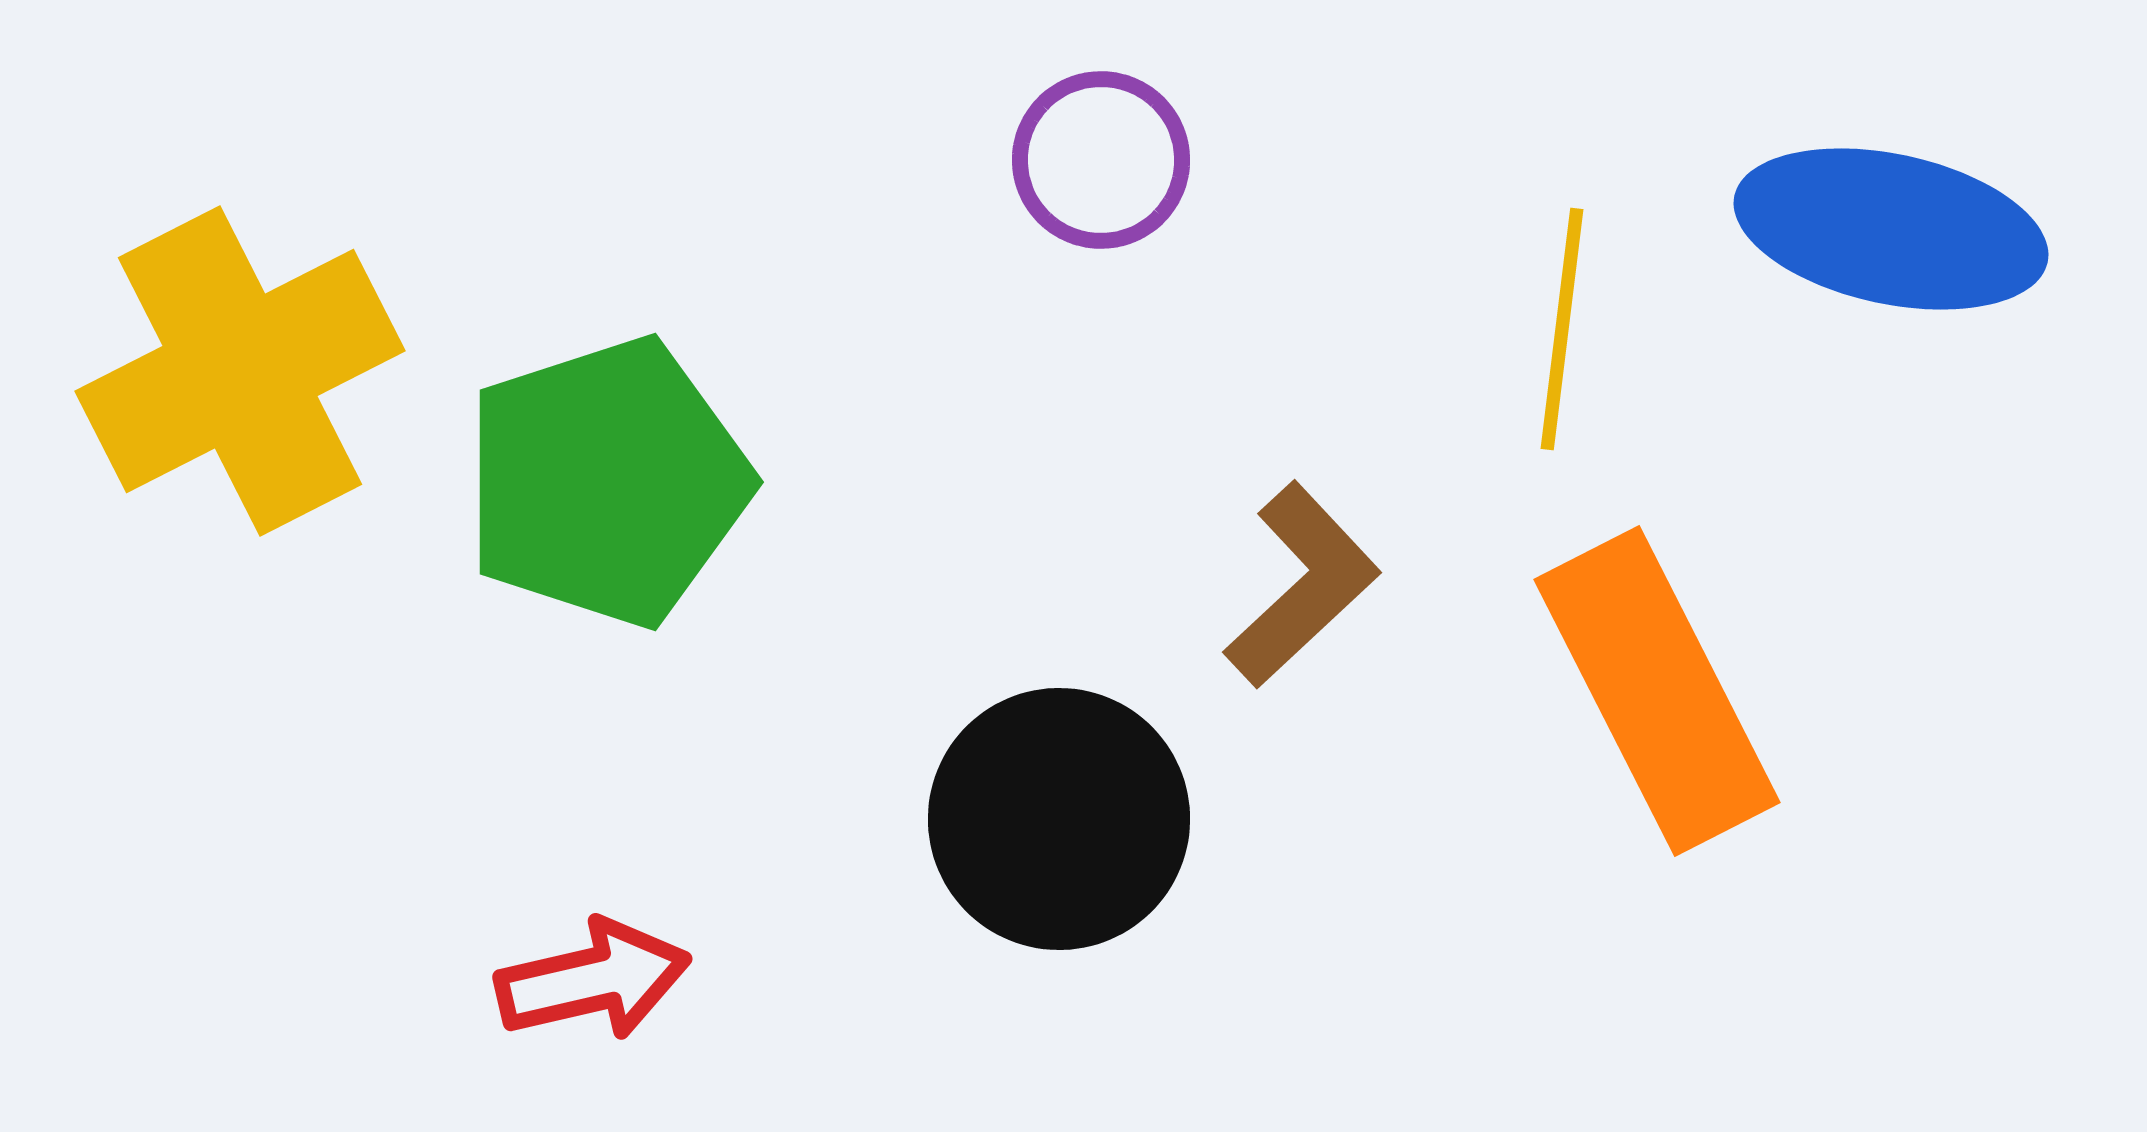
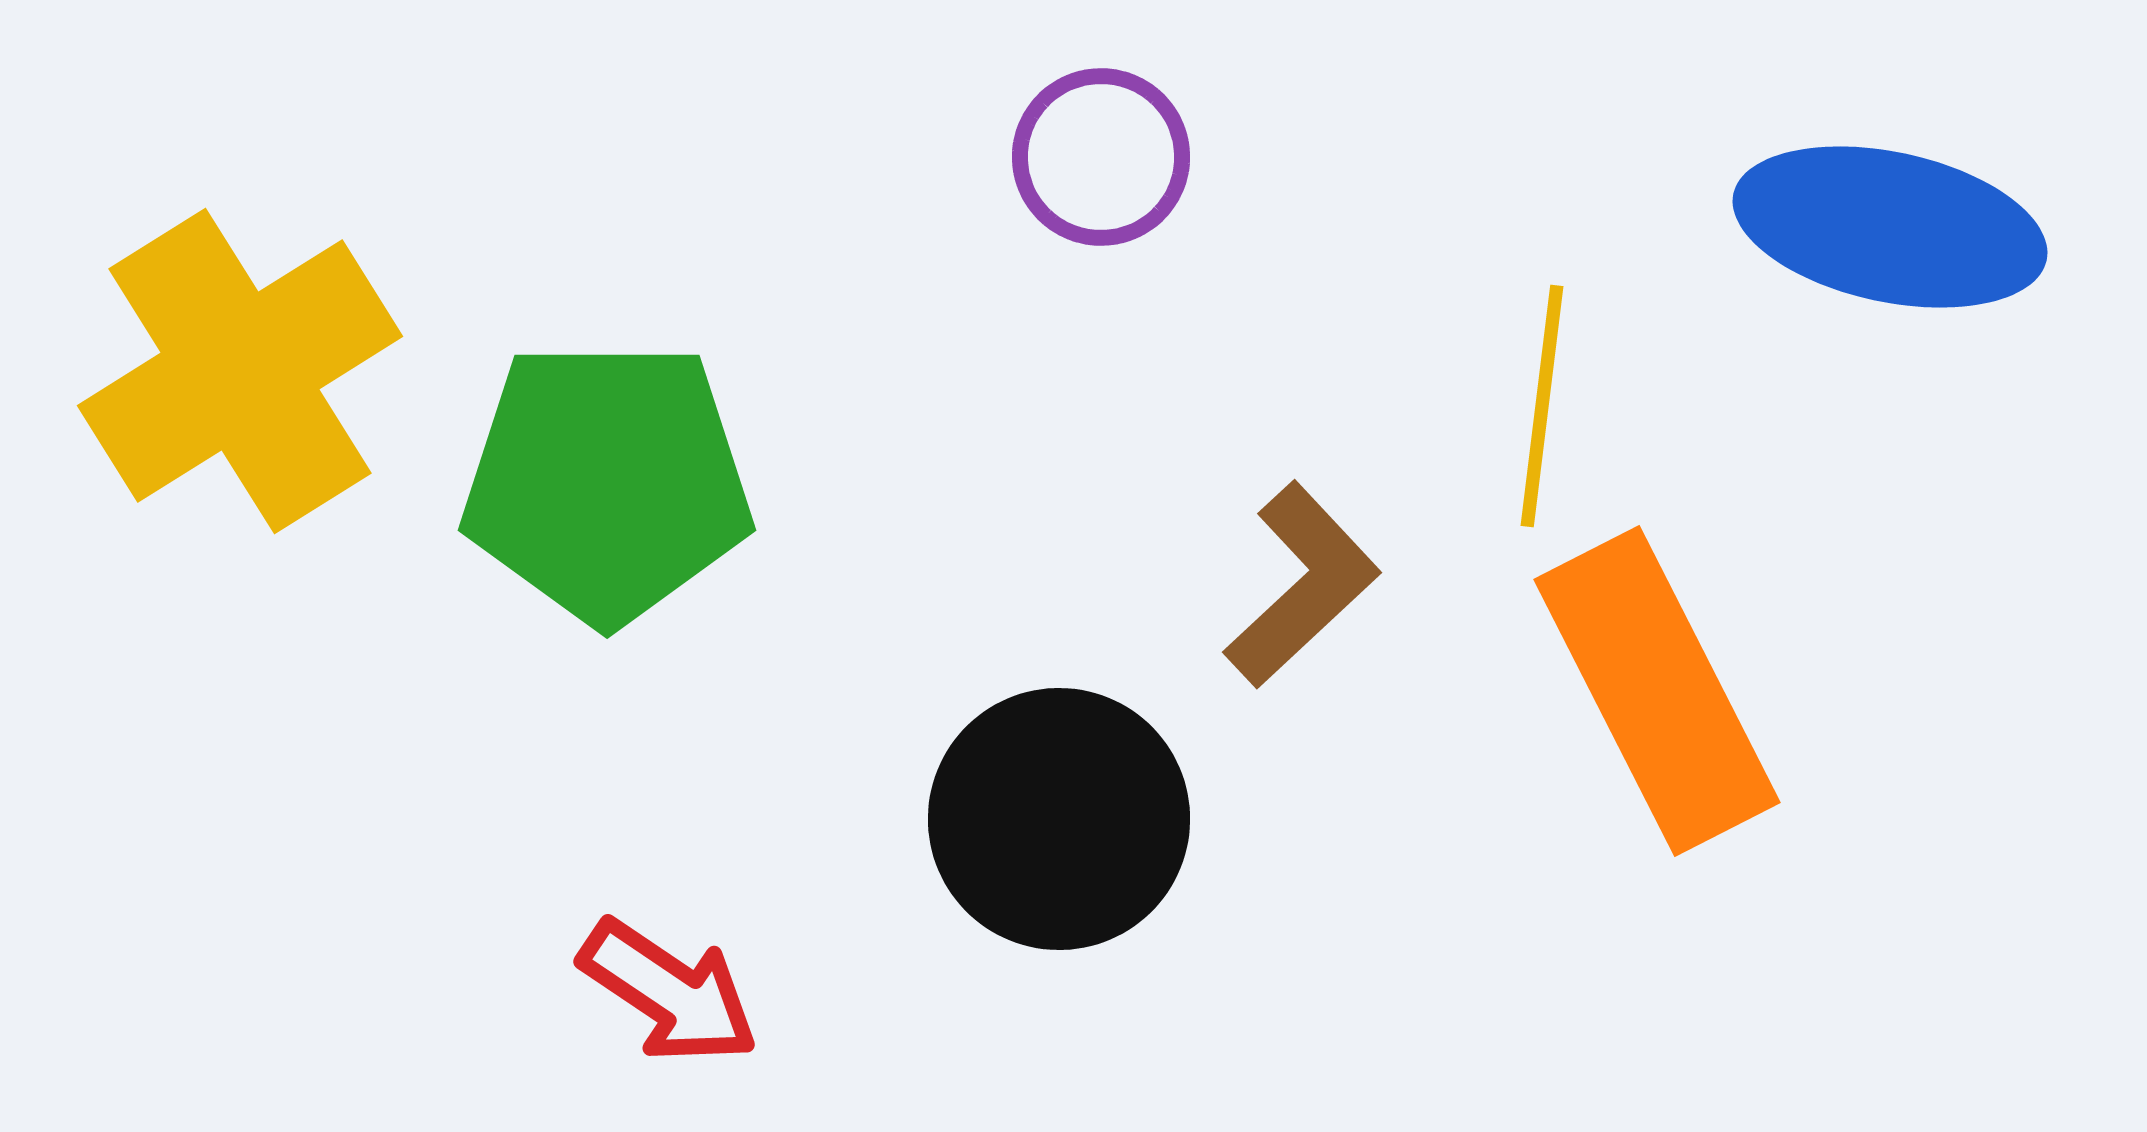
purple circle: moved 3 px up
blue ellipse: moved 1 px left, 2 px up
yellow line: moved 20 px left, 77 px down
yellow cross: rotated 5 degrees counterclockwise
green pentagon: rotated 18 degrees clockwise
red arrow: moved 76 px right, 12 px down; rotated 47 degrees clockwise
